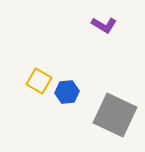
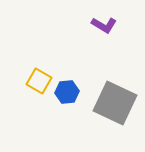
gray square: moved 12 px up
